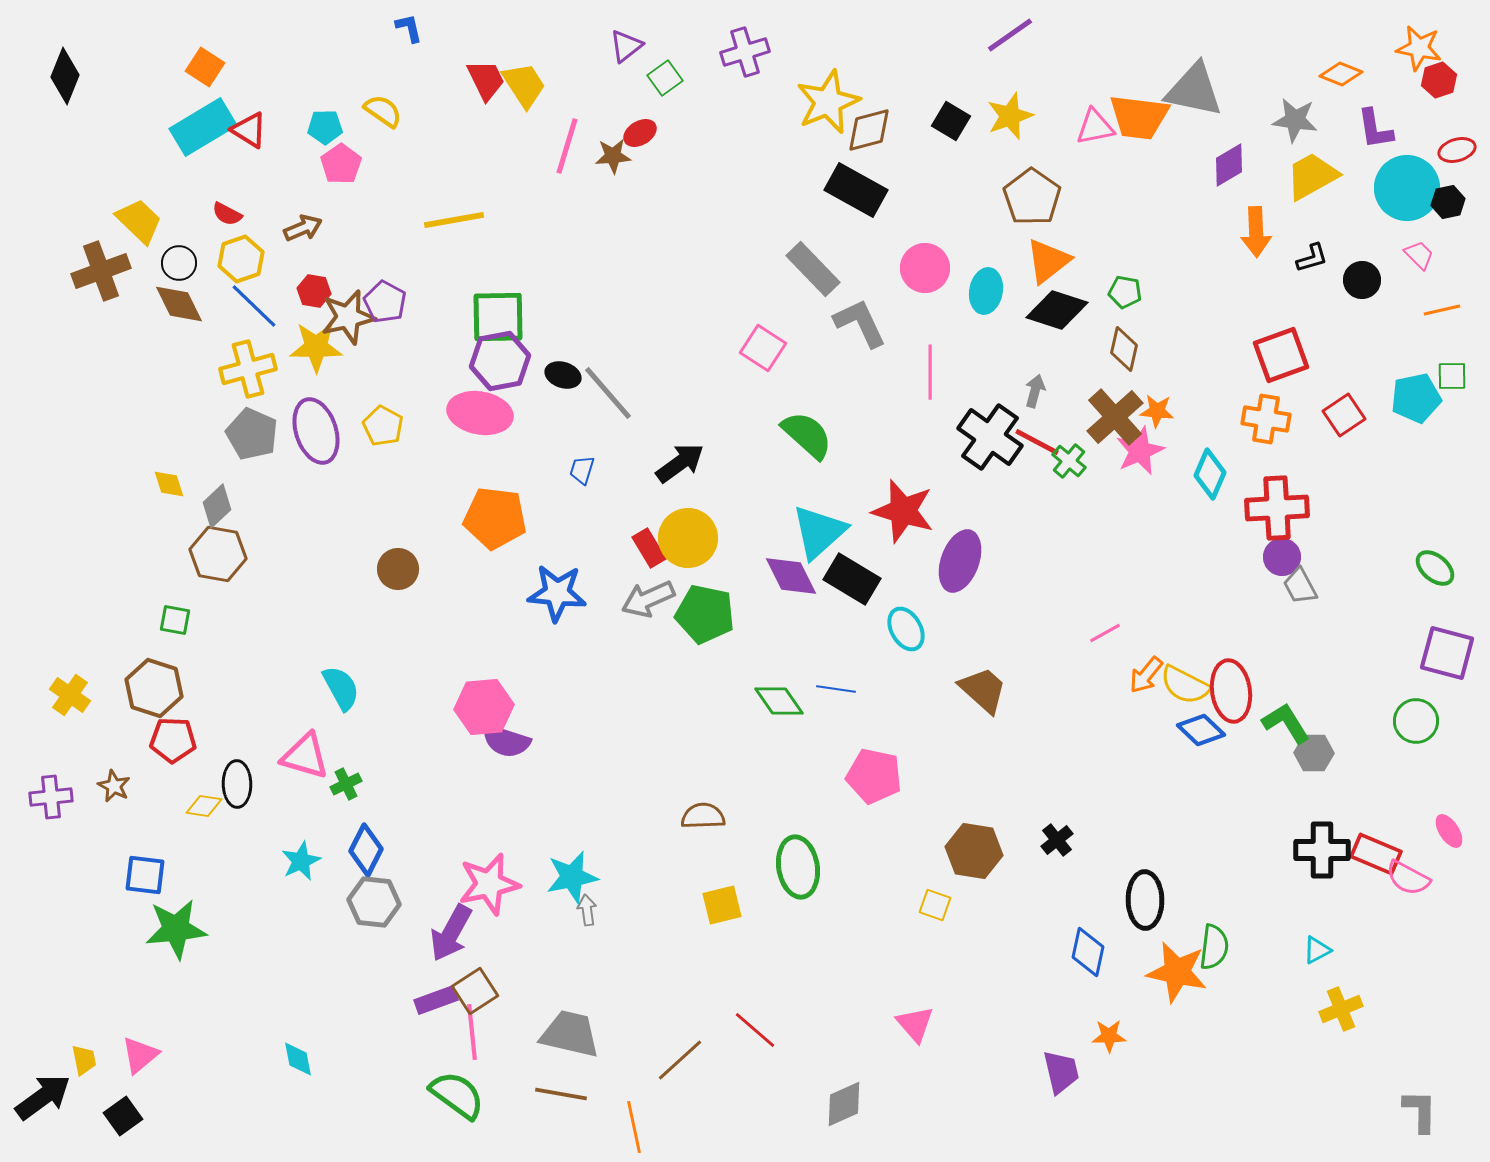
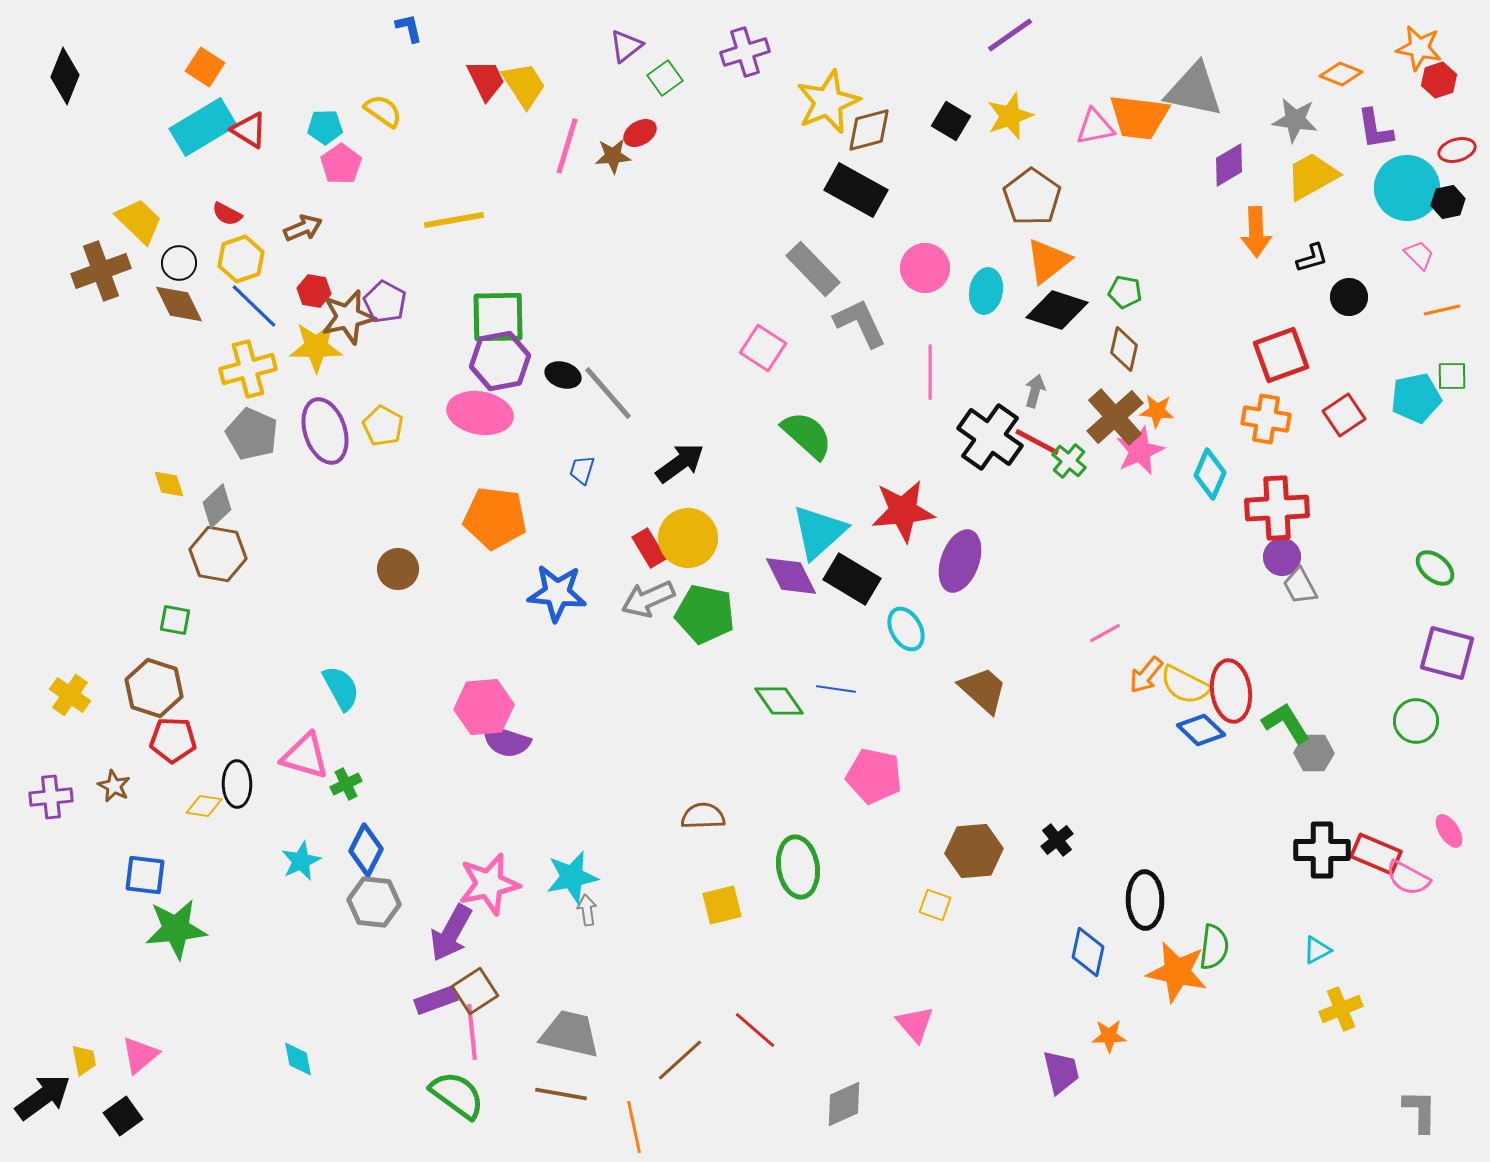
black circle at (1362, 280): moved 13 px left, 17 px down
purple ellipse at (316, 431): moved 9 px right
red star at (903, 511): rotated 22 degrees counterclockwise
brown hexagon at (974, 851): rotated 14 degrees counterclockwise
